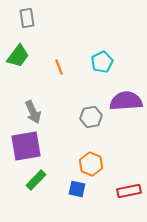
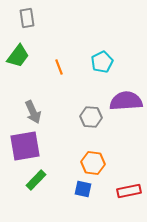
gray hexagon: rotated 15 degrees clockwise
purple square: moved 1 px left
orange hexagon: moved 2 px right, 1 px up; rotated 15 degrees counterclockwise
blue square: moved 6 px right
